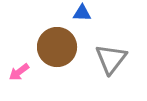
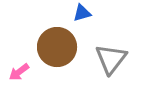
blue triangle: rotated 18 degrees counterclockwise
